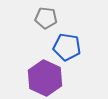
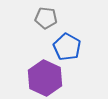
blue pentagon: rotated 20 degrees clockwise
